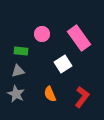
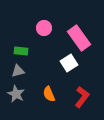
pink circle: moved 2 px right, 6 px up
white square: moved 6 px right, 1 px up
orange semicircle: moved 1 px left
